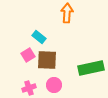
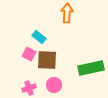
pink square: moved 1 px right, 1 px up; rotated 32 degrees counterclockwise
